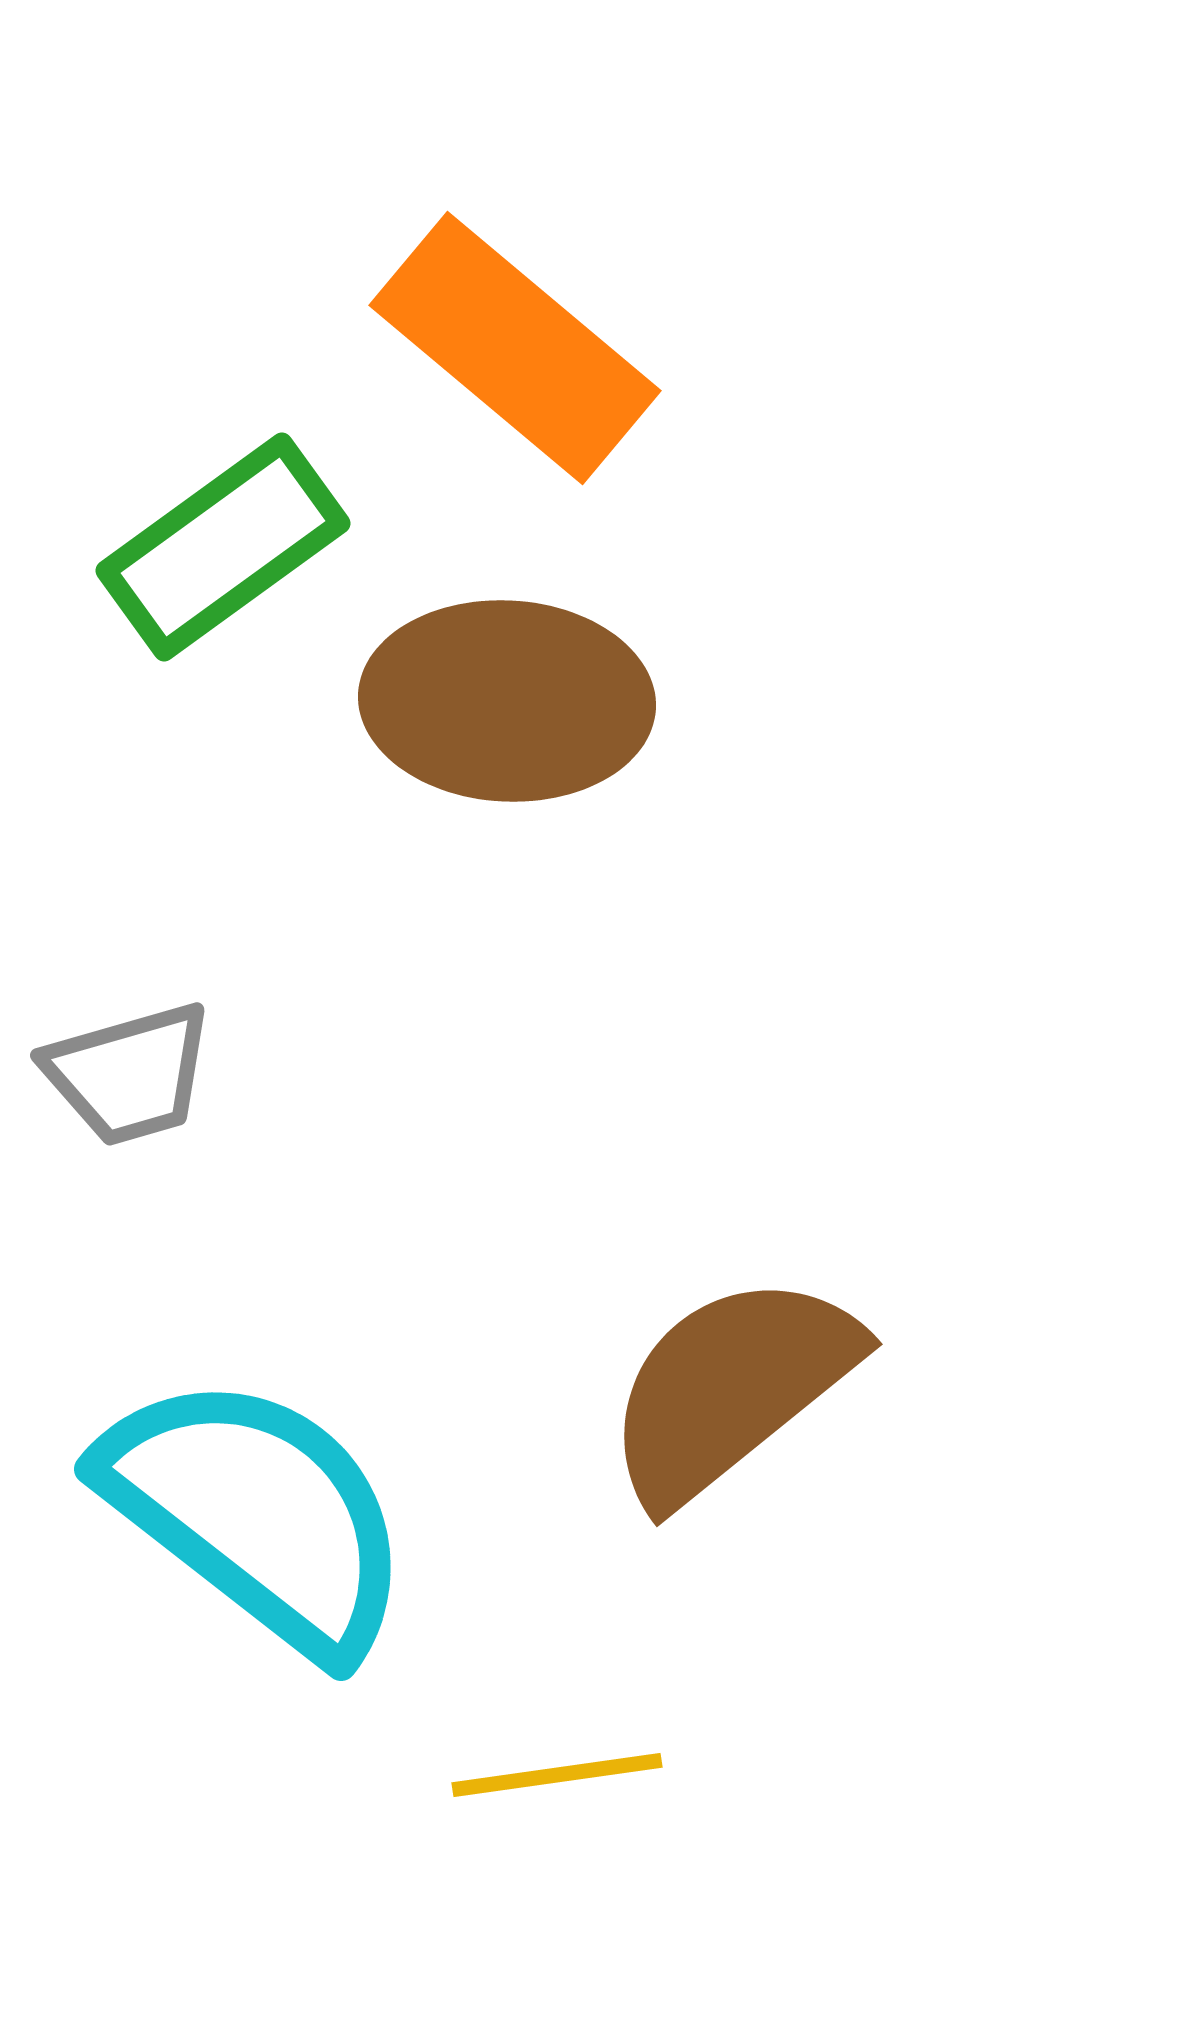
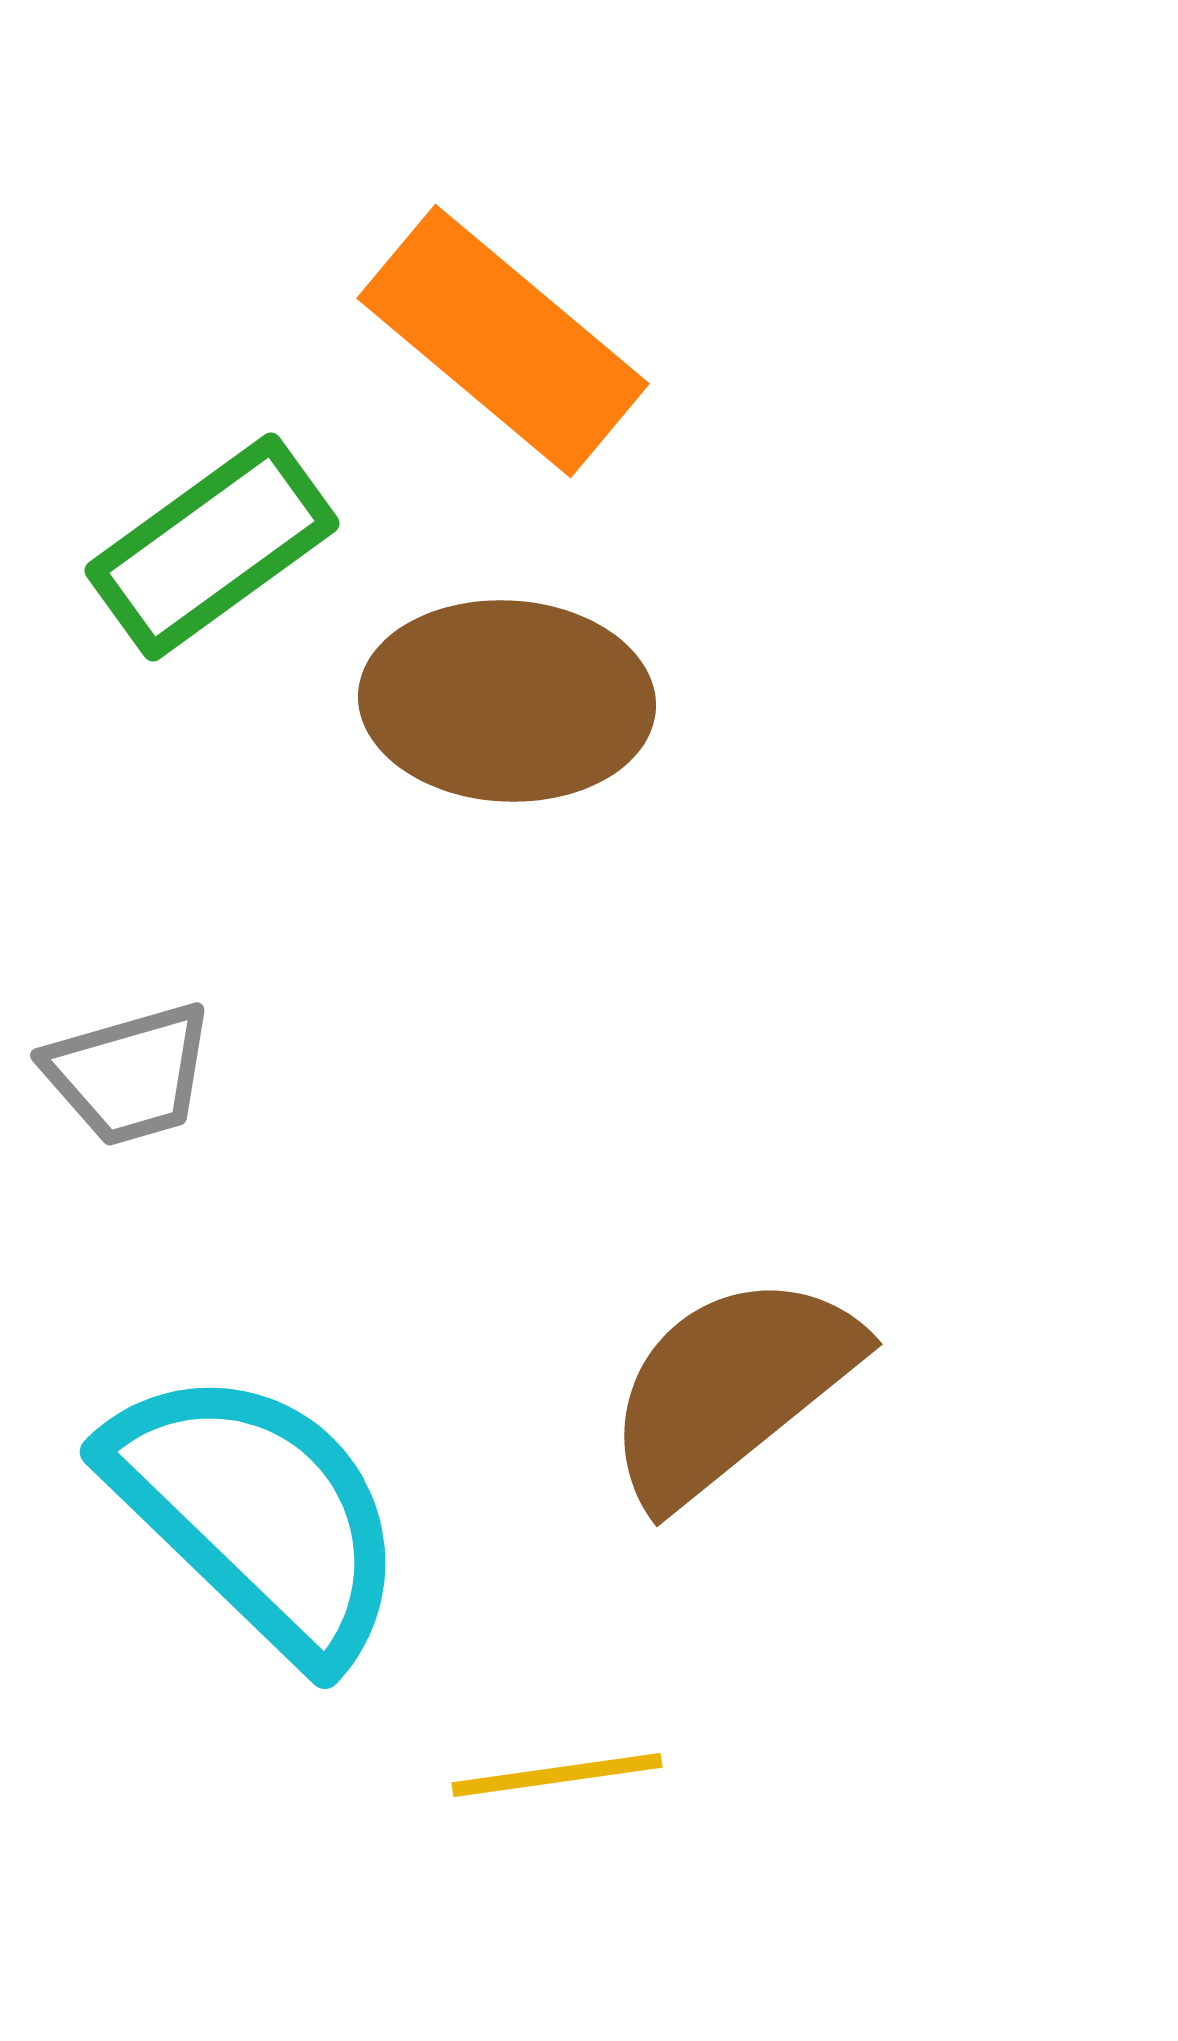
orange rectangle: moved 12 px left, 7 px up
green rectangle: moved 11 px left
cyan semicircle: rotated 6 degrees clockwise
